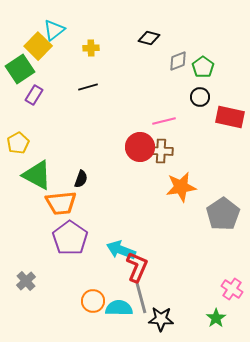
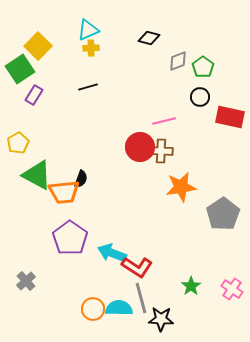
cyan triangle: moved 34 px right; rotated 15 degrees clockwise
orange trapezoid: moved 3 px right, 11 px up
cyan arrow: moved 9 px left, 3 px down
red L-shape: rotated 100 degrees clockwise
orange circle: moved 8 px down
green star: moved 25 px left, 32 px up
